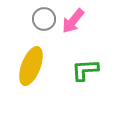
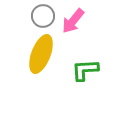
gray circle: moved 1 px left, 3 px up
yellow ellipse: moved 10 px right, 12 px up
